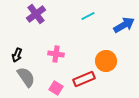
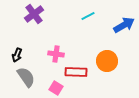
purple cross: moved 2 px left
orange circle: moved 1 px right
red rectangle: moved 8 px left, 7 px up; rotated 25 degrees clockwise
